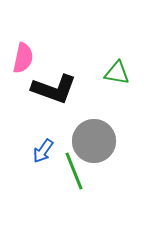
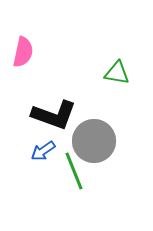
pink semicircle: moved 6 px up
black L-shape: moved 26 px down
blue arrow: rotated 20 degrees clockwise
